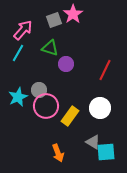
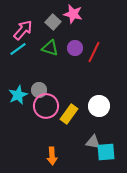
pink star: rotated 24 degrees counterclockwise
gray square: moved 1 px left, 2 px down; rotated 28 degrees counterclockwise
cyan line: moved 4 px up; rotated 24 degrees clockwise
purple circle: moved 9 px right, 16 px up
red line: moved 11 px left, 18 px up
cyan star: moved 2 px up
white circle: moved 1 px left, 2 px up
yellow rectangle: moved 1 px left, 2 px up
gray triangle: rotated 21 degrees counterclockwise
orange arrow: moved 6 px left, 3 px down; rotated 18 degrees clockwise
